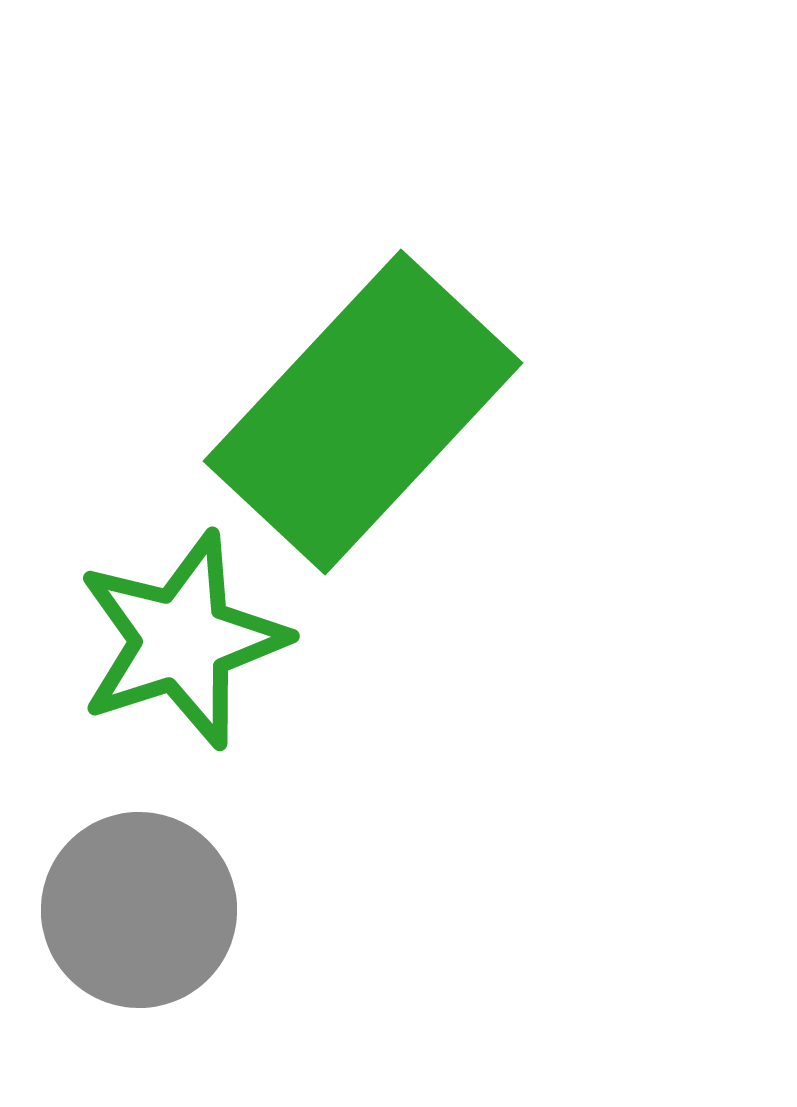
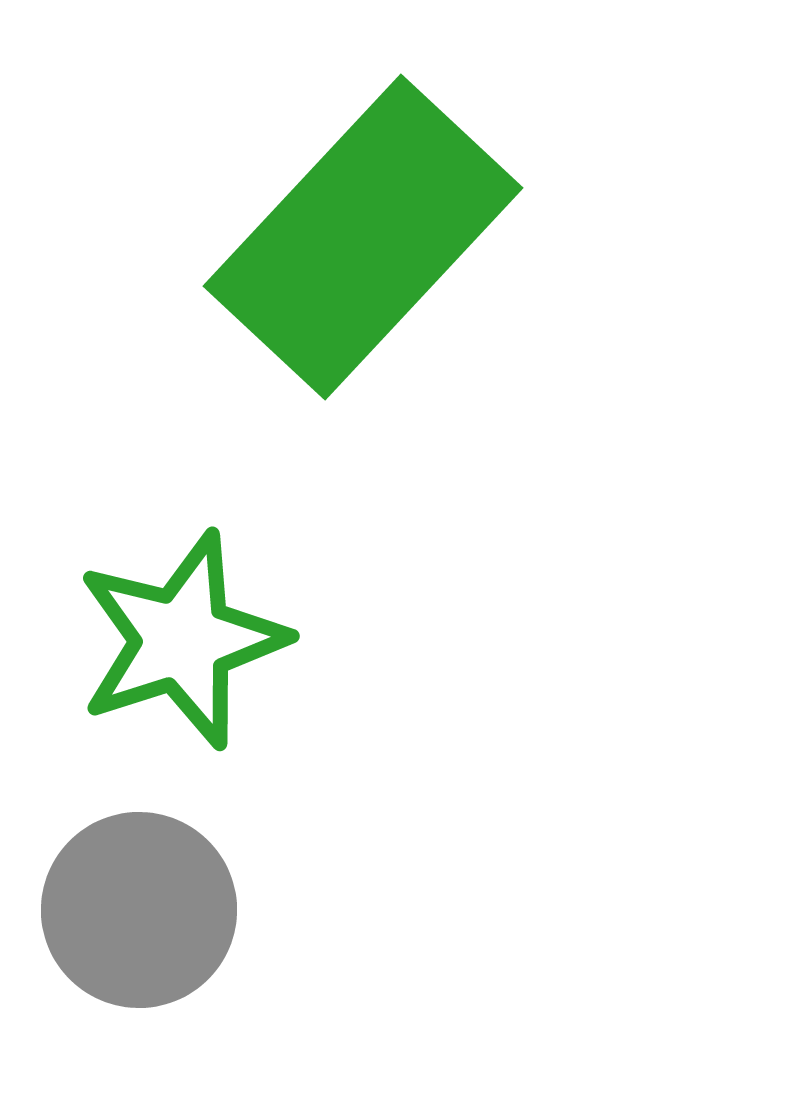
green rectangle: moved 175 px up
